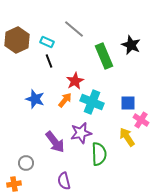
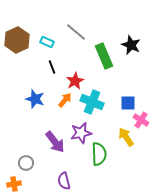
gray line: moved 2 px right, 3 px down
black line: moved 3 px right, 6 px down
yellow arrow: moved 1 px left
